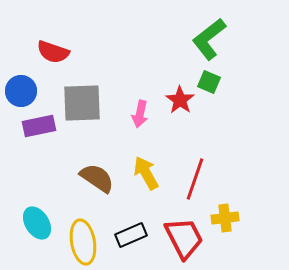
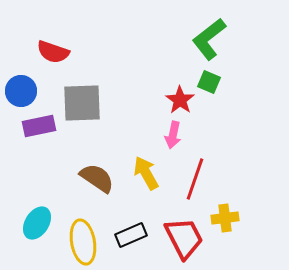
pink arrow: moved 33 px right, 21 px down
cyan ellipse: rotated 64 degrees clockwise
